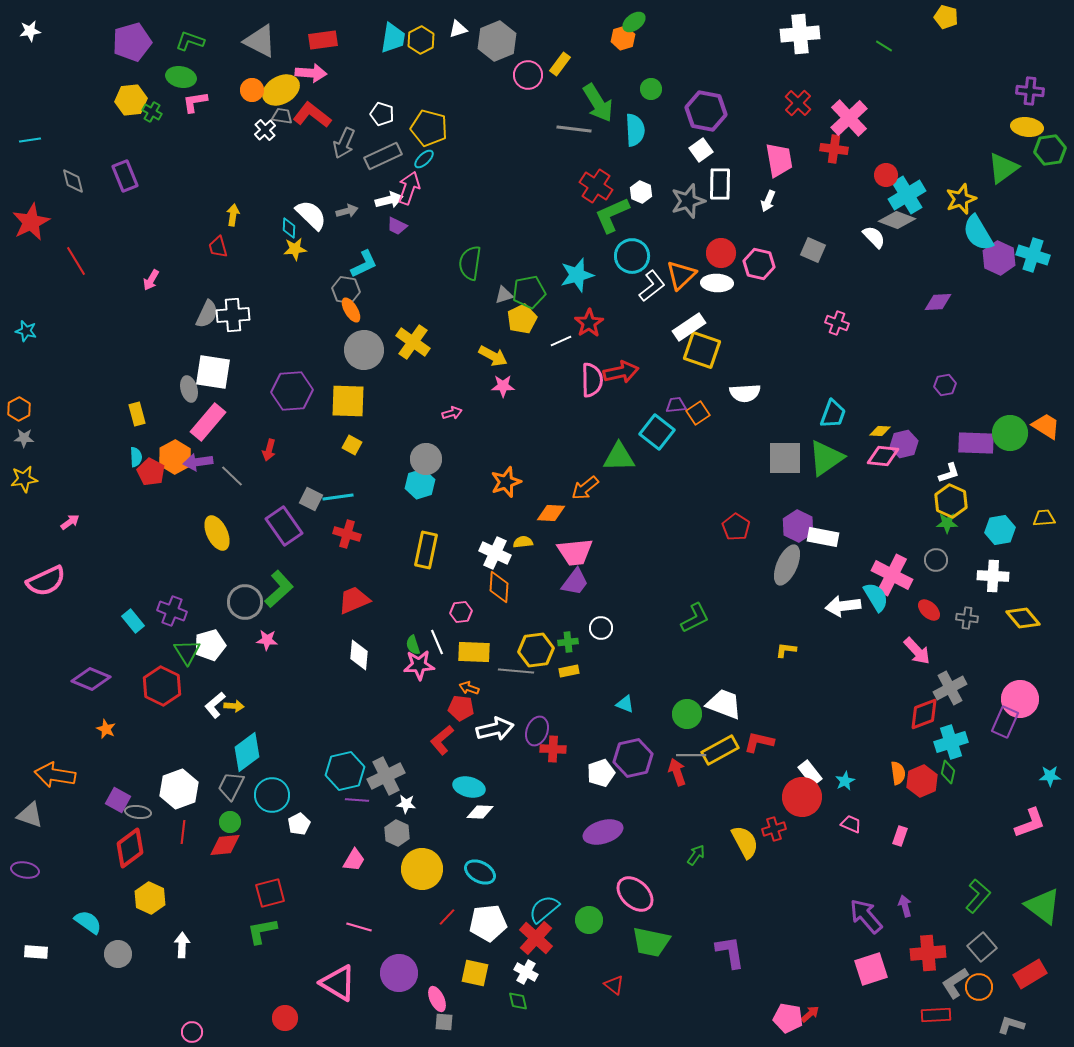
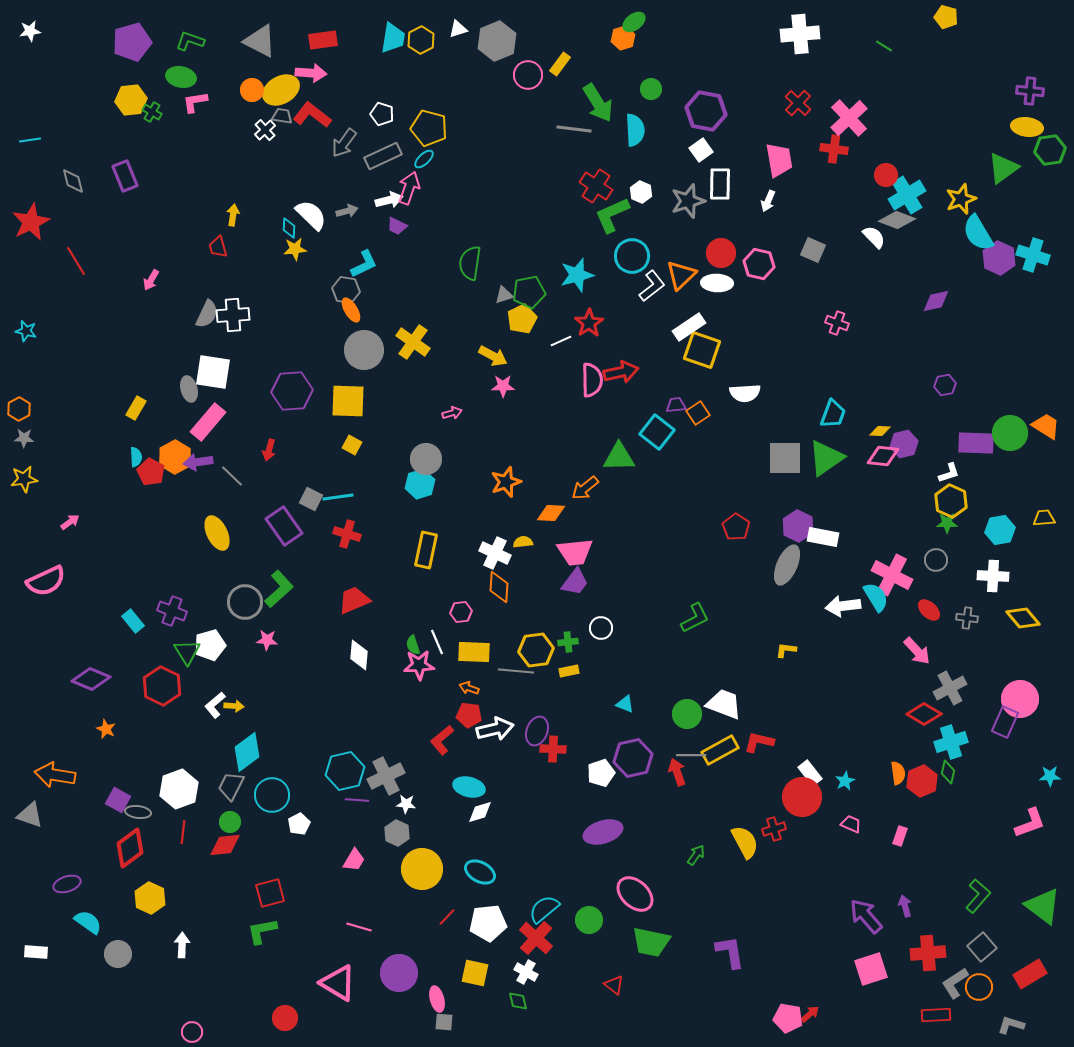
gray arrow at (344, 143): rotated 12 degrees clockwise
purple diamond at (938, 302): moved 2 px left, 1 px up; rotated 8 degrees counterclockwise
yellow rectangle at (137, 414): moved 1 px left, 6 px up; rotated 45 degrees clockwise
red pentagon at (461, 708): moved 8 px right, 7 px down
red diamond at (924, 714): rotated 52 degrees clockwise
white diamond at (480, 812): rotated 20 degrees counterclockwise
purple ellipse at (25, 870): moved 42 px right, 14 px down; rotated 28 degrees counterclockwise
pink ellipse at (437, 999): rotated 10 degrees clockwise
